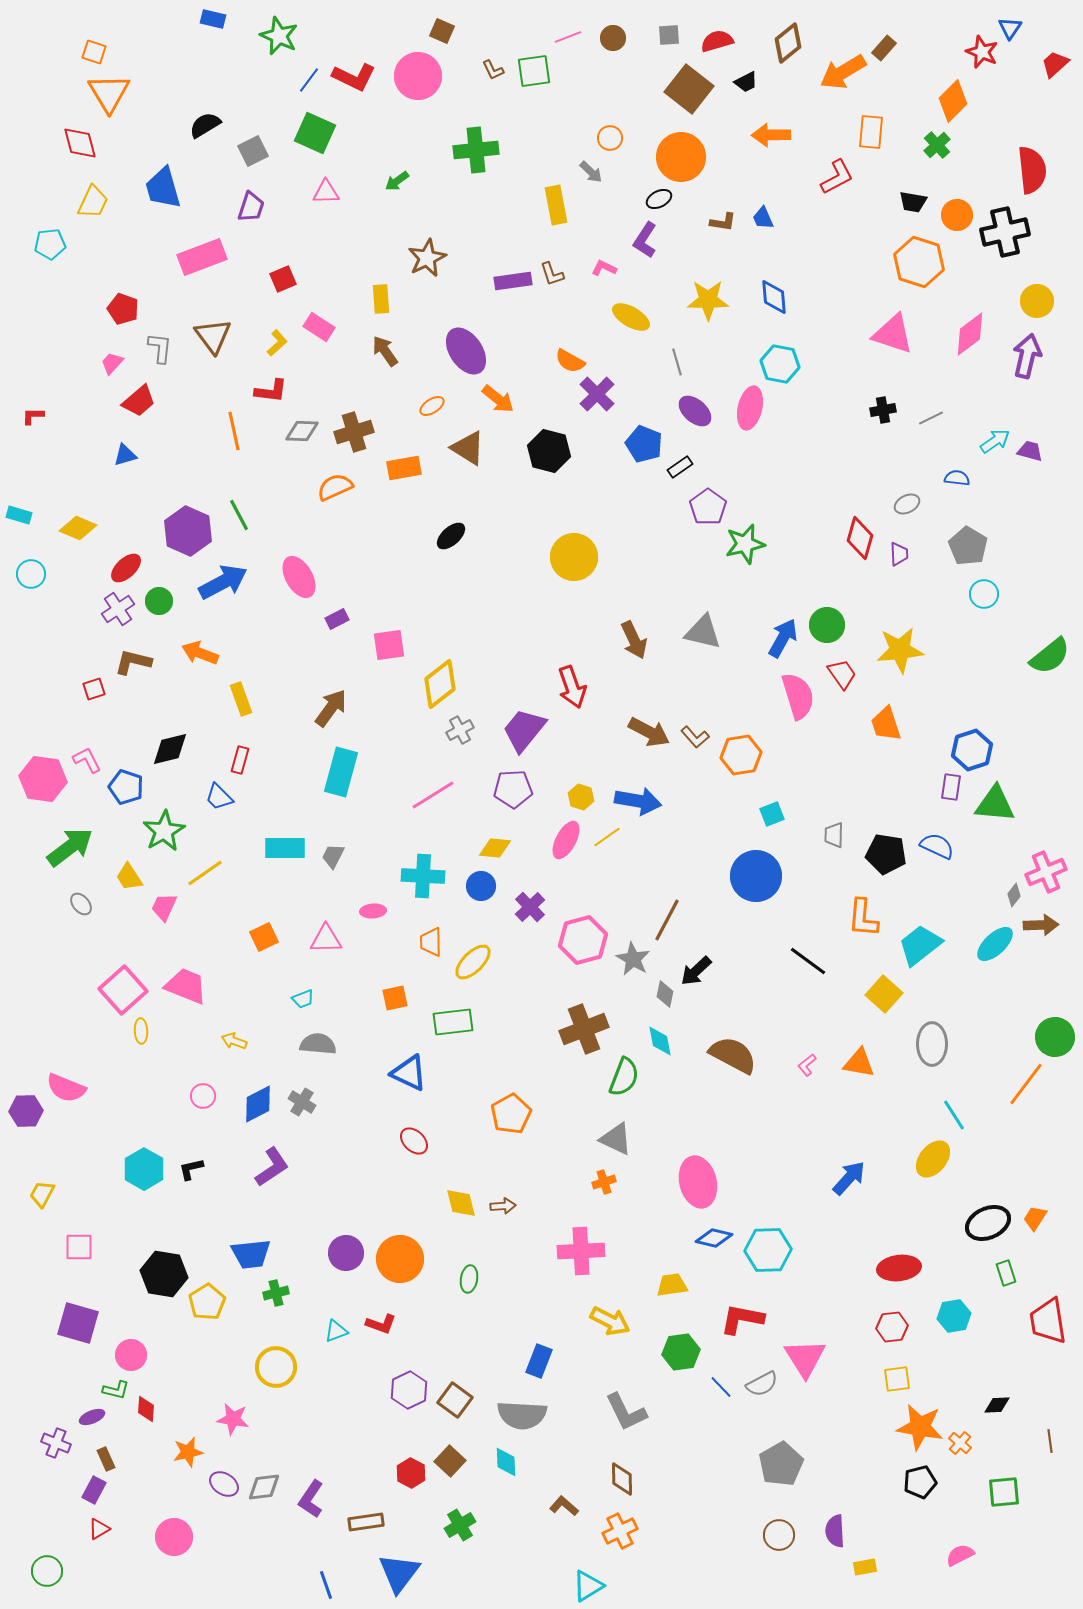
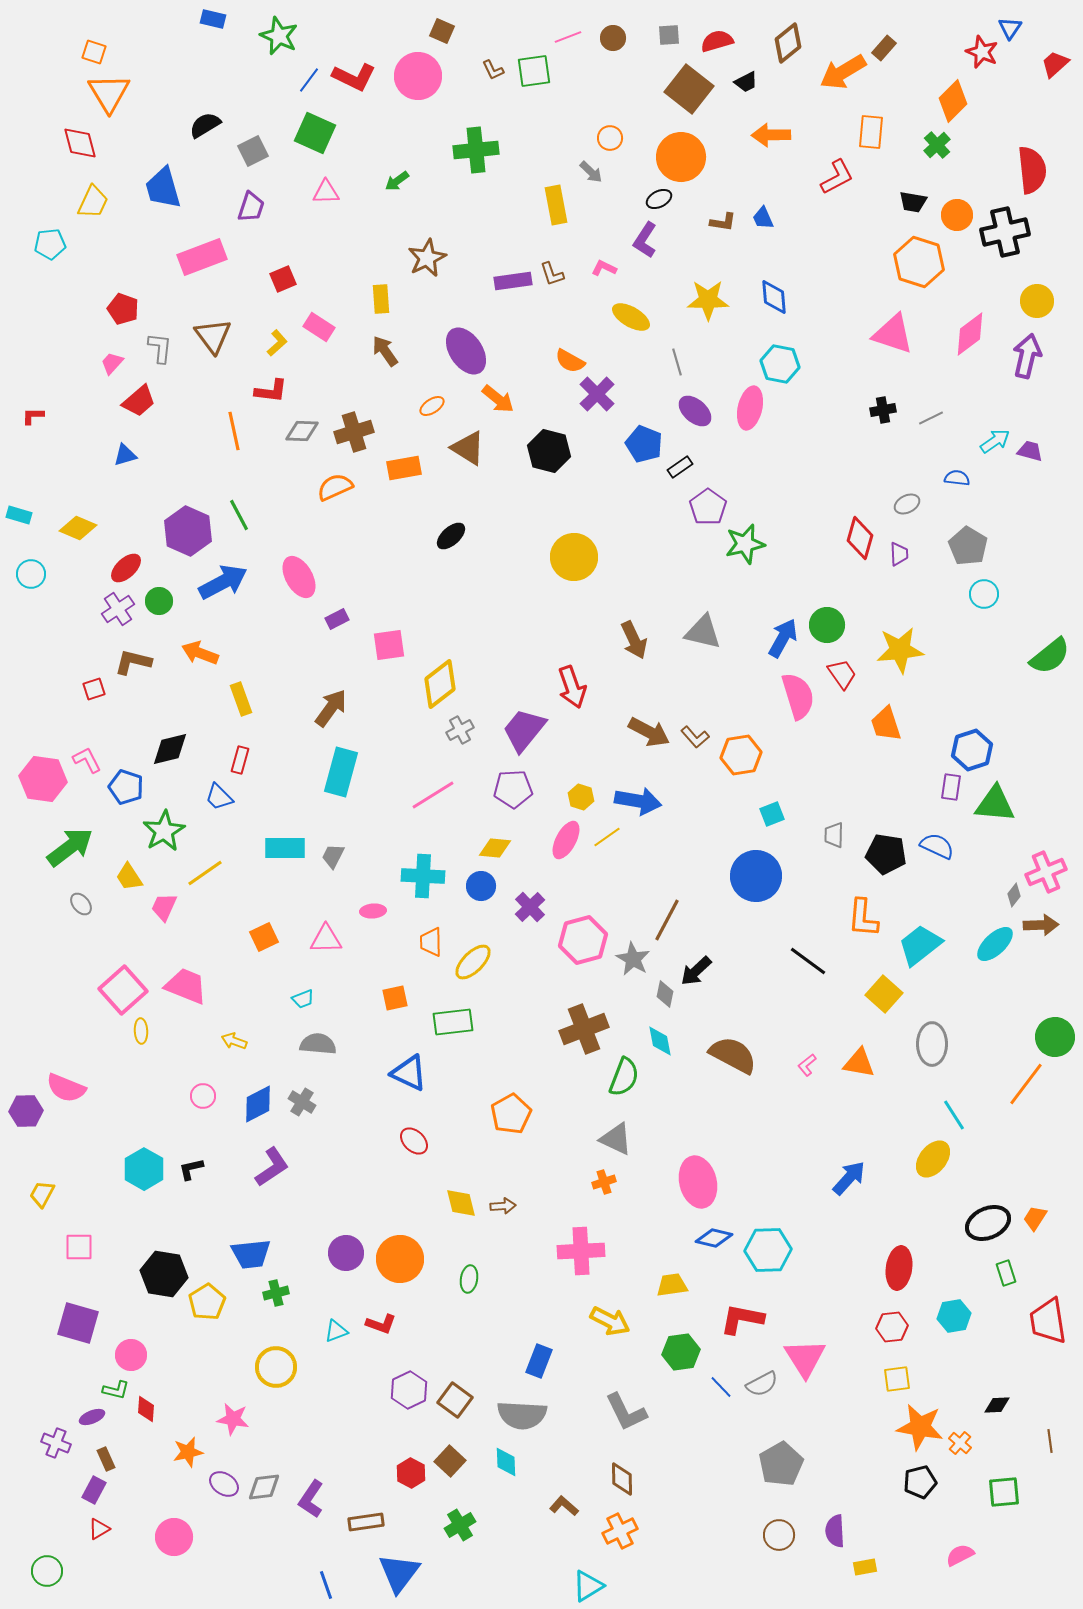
red ellipse at (899, 1268): rotated 75 degrees counterclockwise
